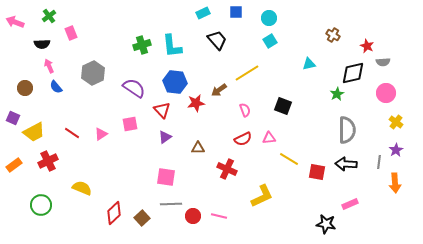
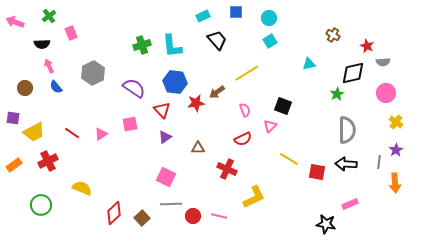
cyan rectangle at (203, 13): moved 3 px down
brown arrow at (219, 90): moved 2 px left, 2 px down
purple square at (13, 118): rotated 16 degrees counterclockwise
pink triangle at (269, 138): moved 1 px right, 12 px up; rotated 40 degrees counterclockwise
pink square at (166, 177): rotated 18 degrees clockwise
yellow L-shape at (262, 196): moved 8 px left, 1 px down
